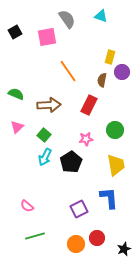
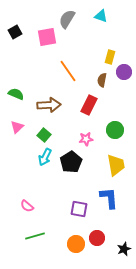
gray semicircle: rotated 114 degrees counterclockwise
purple circle: moved 2 px right
purple square: rotated 36 degrees clockwise
